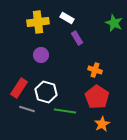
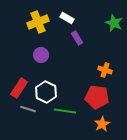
yellow cross: rotated 15 degrees counterclockwise
orange cross: moved 10 px right
white hexagon: rotated 10 degrees clockwise
red pentagon: rotated 25 degrees counterclockwise
gray line: moved 1 px right
